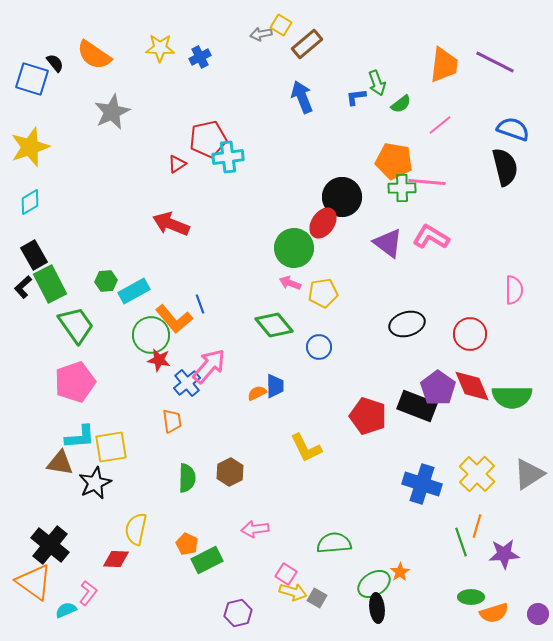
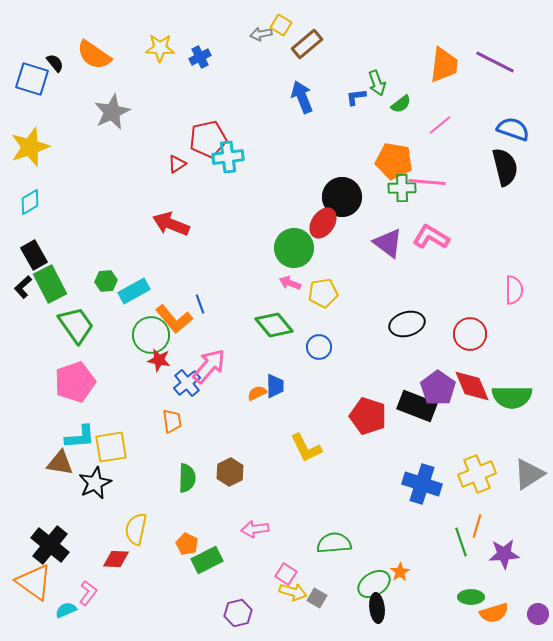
yellow cross at (477, 474): rotated 24 degrees clockwise
